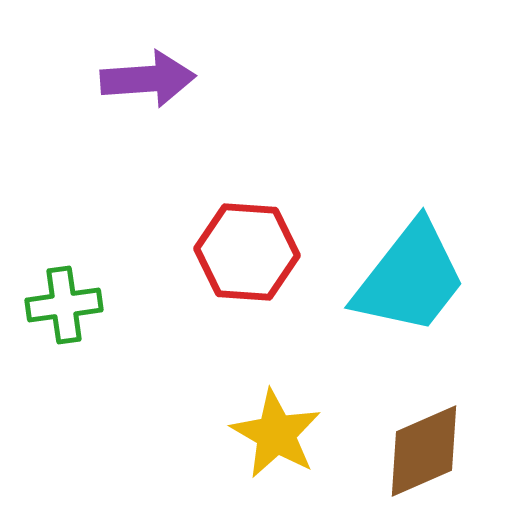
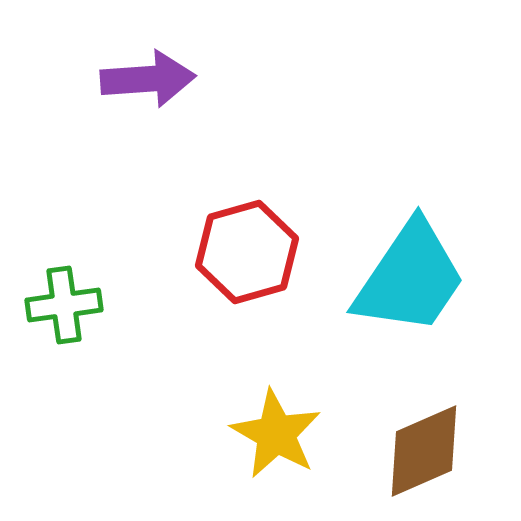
red hexagon: rotated 20 degrees counterclockwise
cyan trapezoid: rotated 4 degrees counterclockwise
